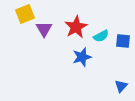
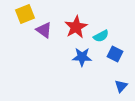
purple triangle: moved 1 px down; rotated 24 degrees counterclockwise
blue square: moved 8 px left, 13 px down; rotated 21 degrees clockwise
blue star: rotated 18 degrees clockwise
